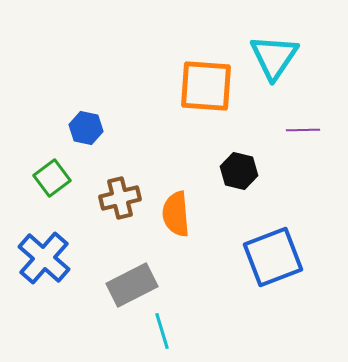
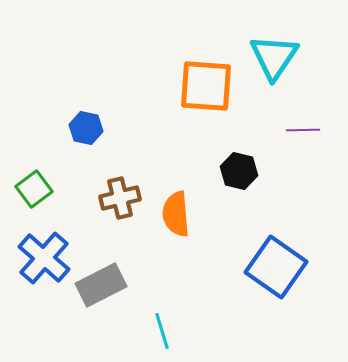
green square: moved 18 px left, 11 px down
blue square: moved 3 px right, 10 px down; rotated 34 degrees counterclockwise
gray rectangle: moved 31 px left
